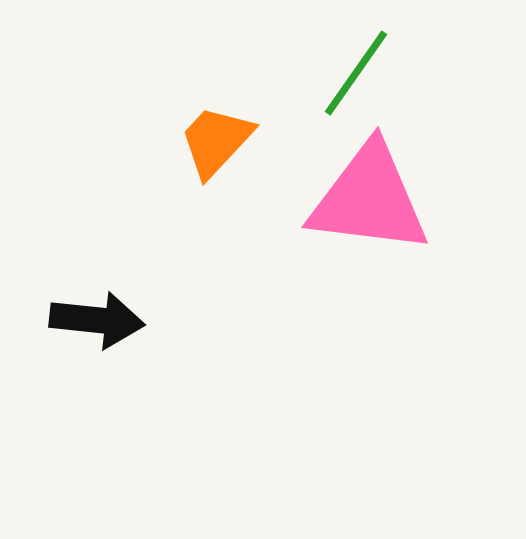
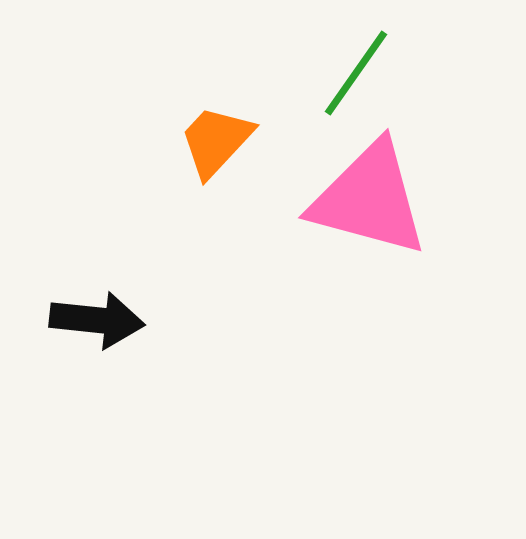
pink triangle: rotated 8 degrees clockwise
